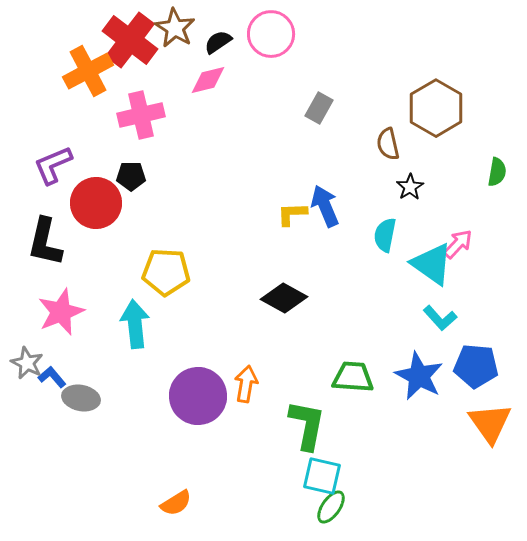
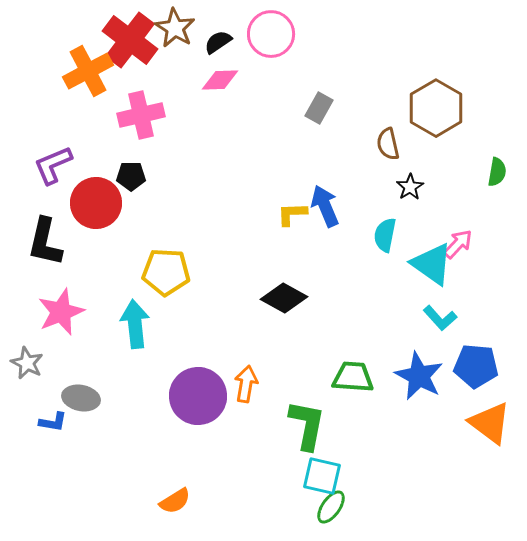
pink diamond: moved 12 px right; rotated 12 degrees clockwise
blue L-shape: moved 1 px right, 45 px down; rotated 140 degrees clockwise
orange triangle: rotated 18 degrees counterclockwise
orange semicircle: moved 1 px left, 2 px up
